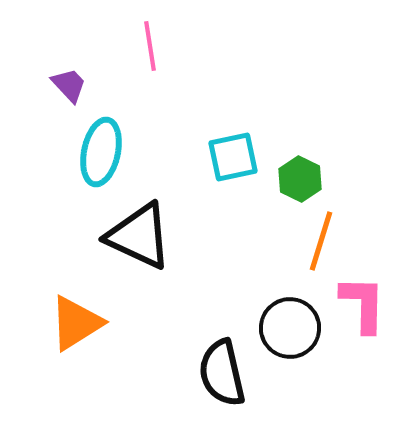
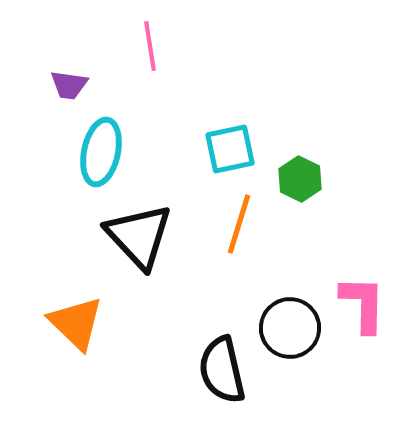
purple trapezoid: rotated 141 degrees clockwise
cyan square: moved 3 px left, 8 px up
black triangle: rotated 22 degrees clockwise
orange line: moved 82 px left, 17 px up
orange triangle: rotated 44 degrees counterclockwise
black semicircle: moved 3 px up
